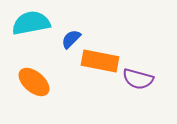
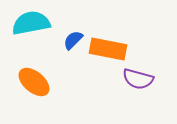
blue semicircle: moved 2 px right, 1 px down
orange rectangle: moved 8 px right, 12 px up
